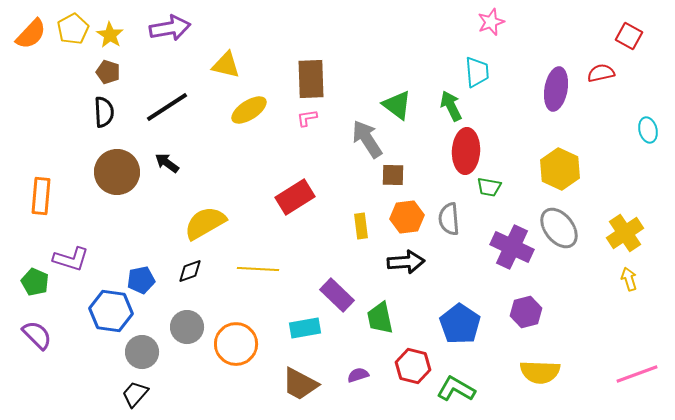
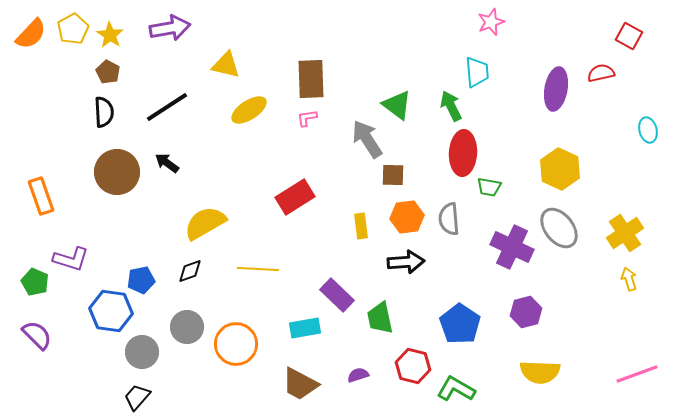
brown pentagon at (108, 72): rotated 10 degrees clockwise
red ellipse at (466, 151): moved 3 px left, 2 px down
orange rectangle at (41, 196): rotated 24 degrees counterclockwise
black trapezoid at (135, 394): moved 2 px right, 3 px down
